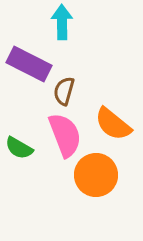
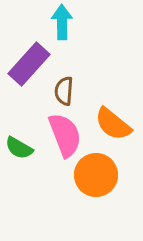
purple rectangle: rotated 75 degrees counterclockwise
brown semicircle: rotated 12 degrees counterclockwise
